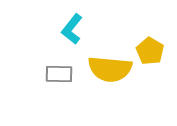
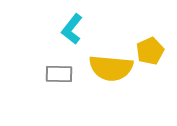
yellow pentagon: rotated 16 degrees clockwise
yellow semicircle: moved 1 px right, 1 px up
